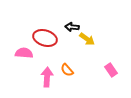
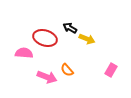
black arrow: moved 2 px left, 1 px down; rotated 24 degrees clockwise
yellow arrow: rotated 14 degrees counterclockwise
pink rectangle: rotated 64 degrees clockwise
pink arrow: rotated 108 degrees clockwise
